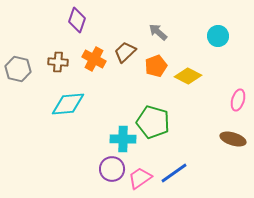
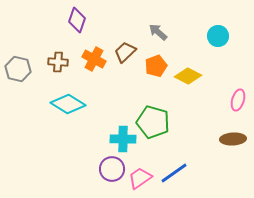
cyan diamond: rotated 36 degrees clockwise
brown ellipse: rotated 20 degrees counterclockwise
